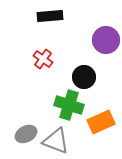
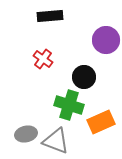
gray ellipse: rotated 15 degrees clockwise
